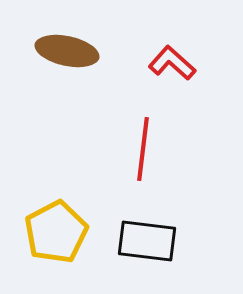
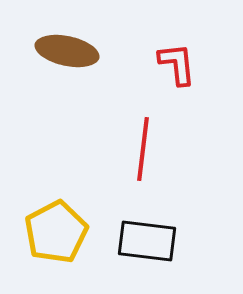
red L-shape: moved 5 px right, 1 px down; rotated 42 degrees clockwise
